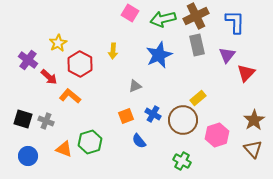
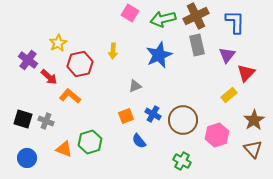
red hexagon: rotated 20 degrees clockwise
yellow rectangle: moved 31 px right, 3 px up
blue circle: moved 1 px left, 2 px down
